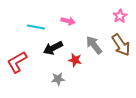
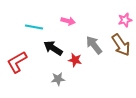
pink star: moved 5 px right, 4 px down; rotated 16 degrees clockwise
cyan line: moved 2 px left
black arrow: rotated 60 degrees clockwise
